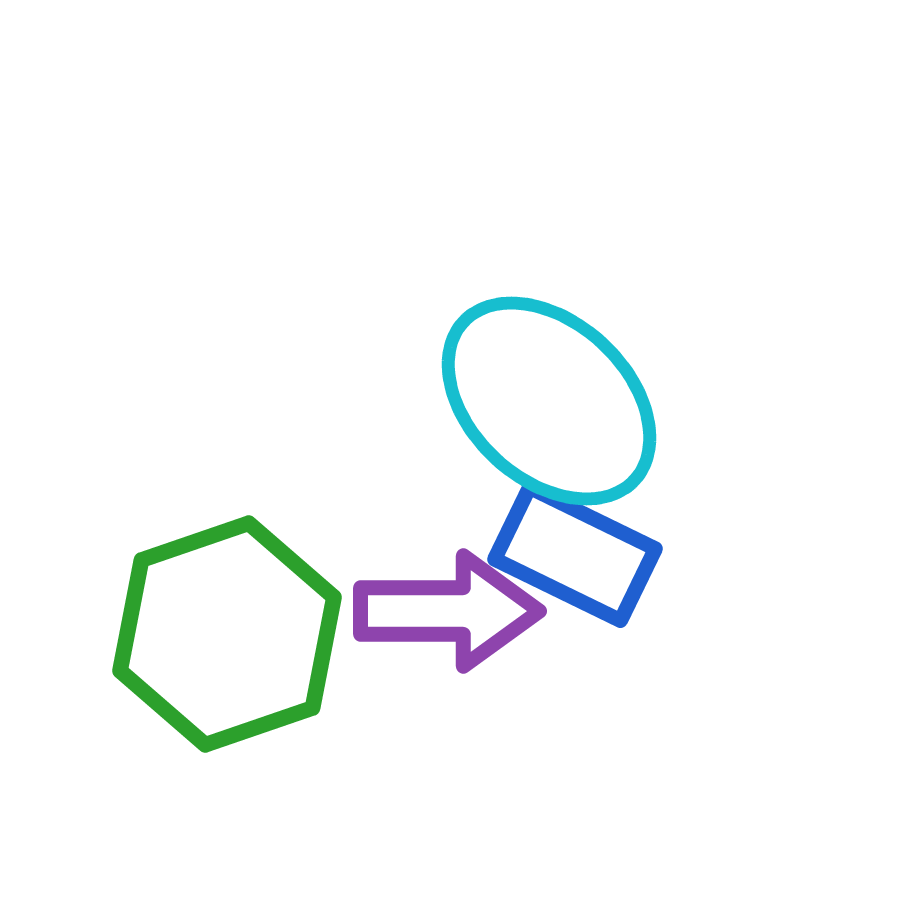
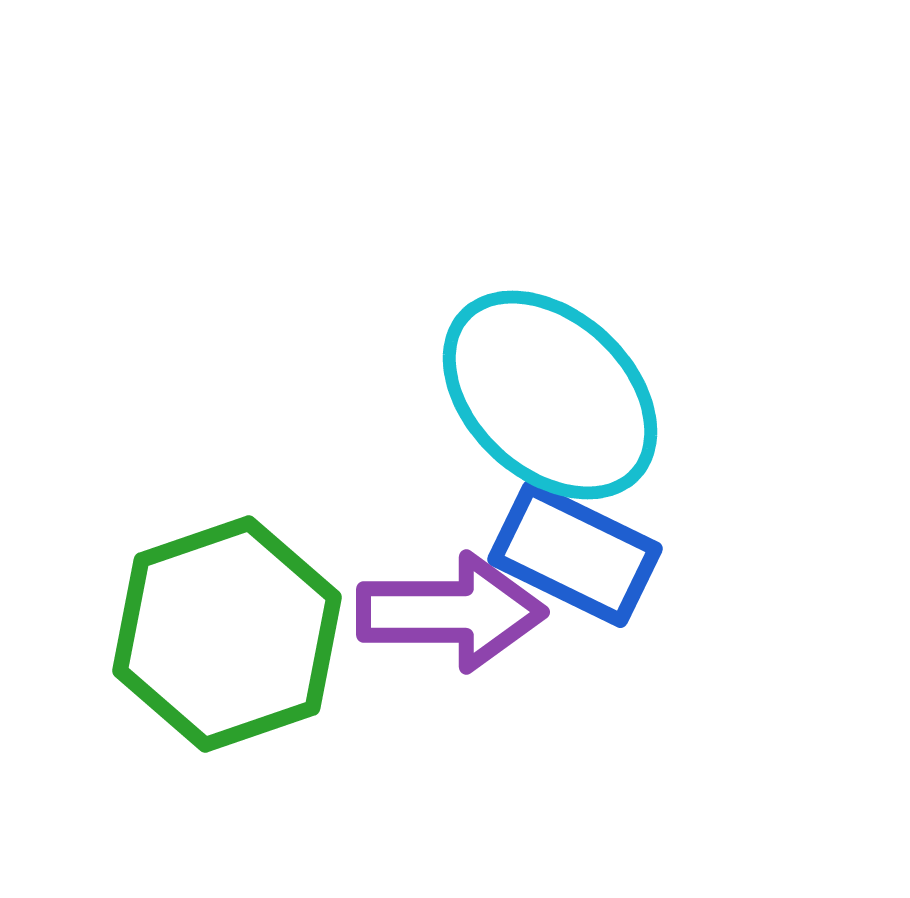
cyan ellipse: moved 1 px right, 6 px up
purple arrow: moved 3 px right, 1 px down
